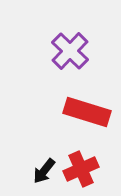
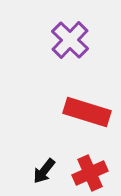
purple cross: moved 11 px up
red cross: moved 9 px right, 4 px down
